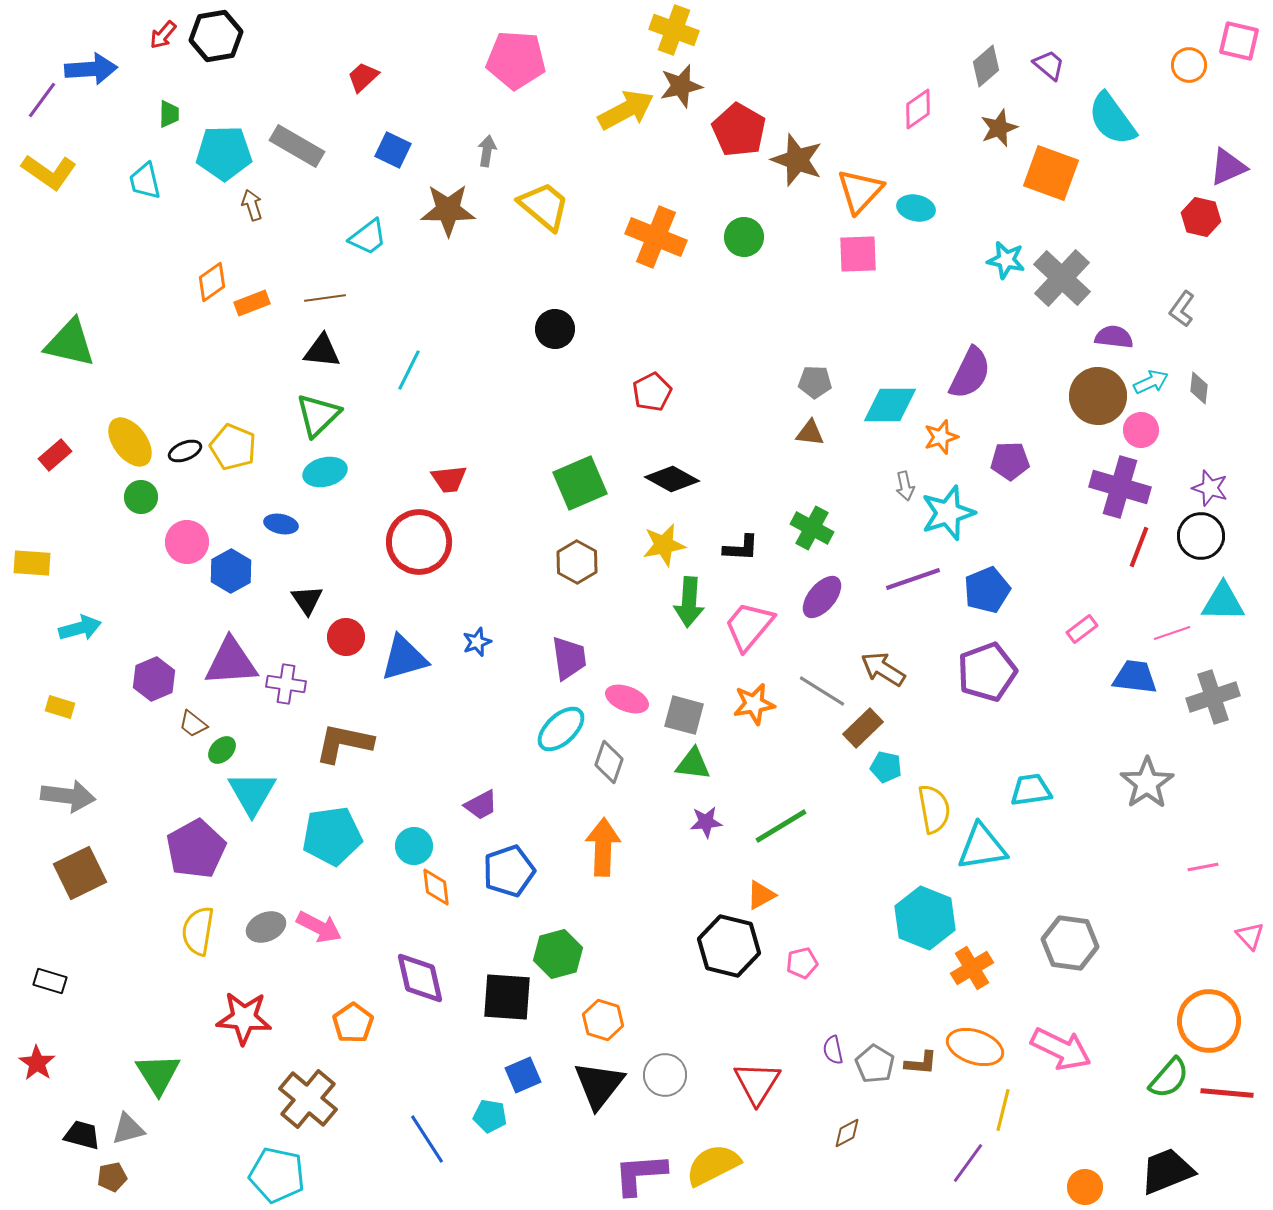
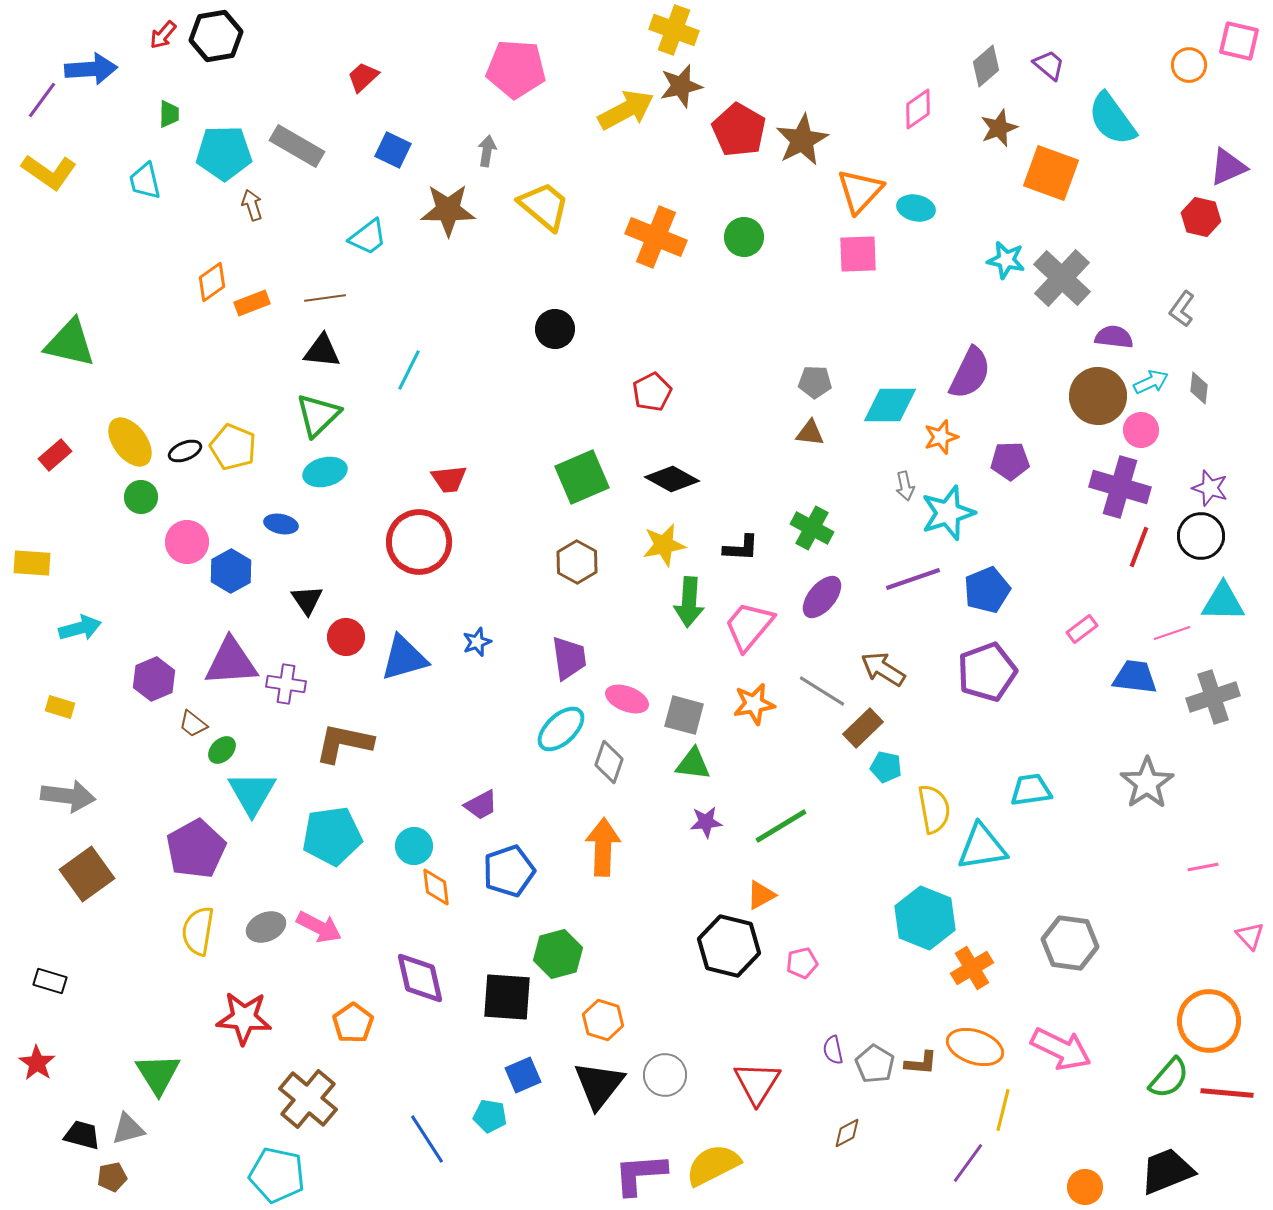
pink pentagon at (516, 60): moved 9 px down
brown star at (797, 160): moved 5 px right, 20 px up; rotated 24 degrees clockwise
green square at (580, 483): moved 2 px right, 6 px up
brown square at (80, 873): moved 7 px right, 1 px down; rotated 10 degrees counterclockwise
